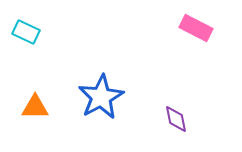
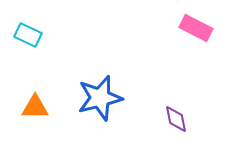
cyan rectangle: moved 2 px right, 3 px down
blue star: moved 1 px left, 1 px down; rotated 15 degrees clockwise
